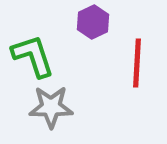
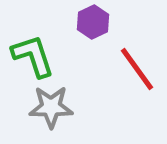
red line: moved 6 px down; rotated 39 degrees counterclockwise
